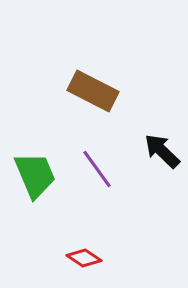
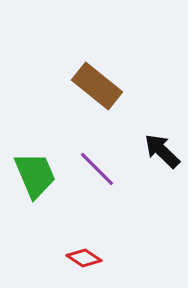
brown rectangle: moved 4 px right, 5 px up; rotated 12 degrees clockwise
purple line: rotated 9 degrees counterclockwise
